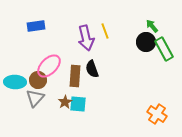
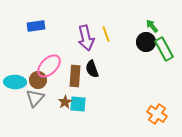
yellow line: moved 1 px right, 3 px down
